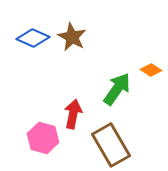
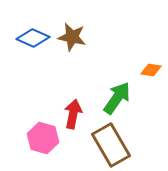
brown star: rotated 16 degrees counterclockwise
orange diamond: rotated 25 degrees counterclockwise
green arrow: moved 9 px down
